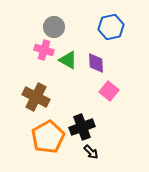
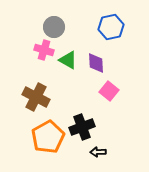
black arrow: moved 7 px right; rotated 133 degrees clockwise
